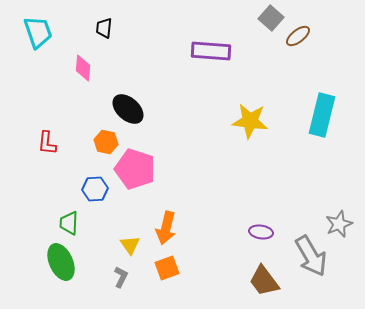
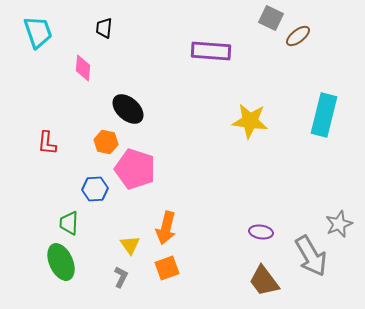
gray square: rotated 15 degrees counterclockwise
cyan rectangle: moved 2 px right
